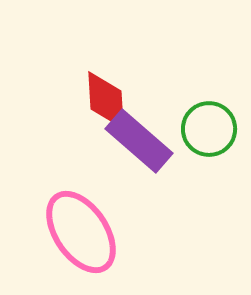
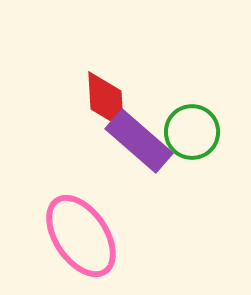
green circle: moved 17 px left, 3 px down
pink ellipse: moved 4 px down
